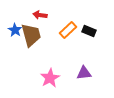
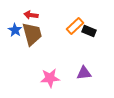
red arrow: moved 9 px left
orange rectangle: moved 7 px right, 4 px up
brown trapezoid: moved 1 px right, 1 px up
pink star: rotated 24 degrees clockwise
